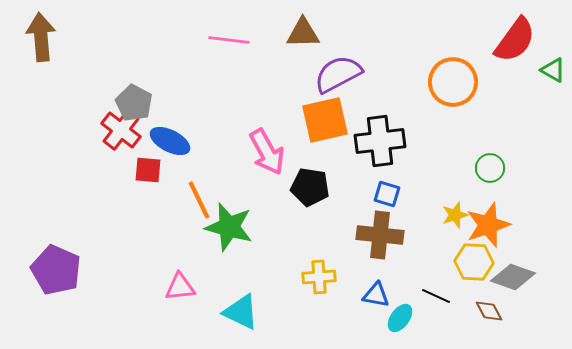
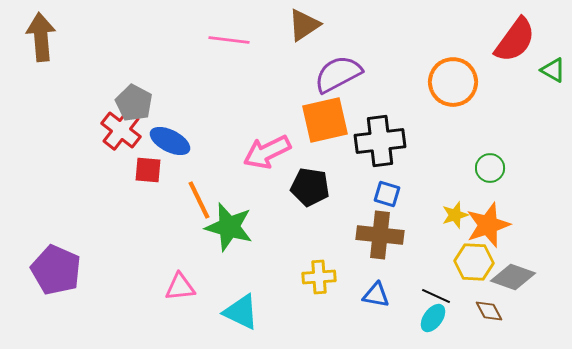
brown triangle: moved 1 px right, 8 px up; rotated 33 degrees counterclockwise
pink arrow: rotated 93 degrees clockwise
cyan ellipse: moved 33 px right
